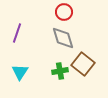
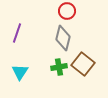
red circle: moved 3 px right, 1 px up
gray diamond: rotated 30 degrees clockwise
green cross: moved 1 px left, 4 px up
